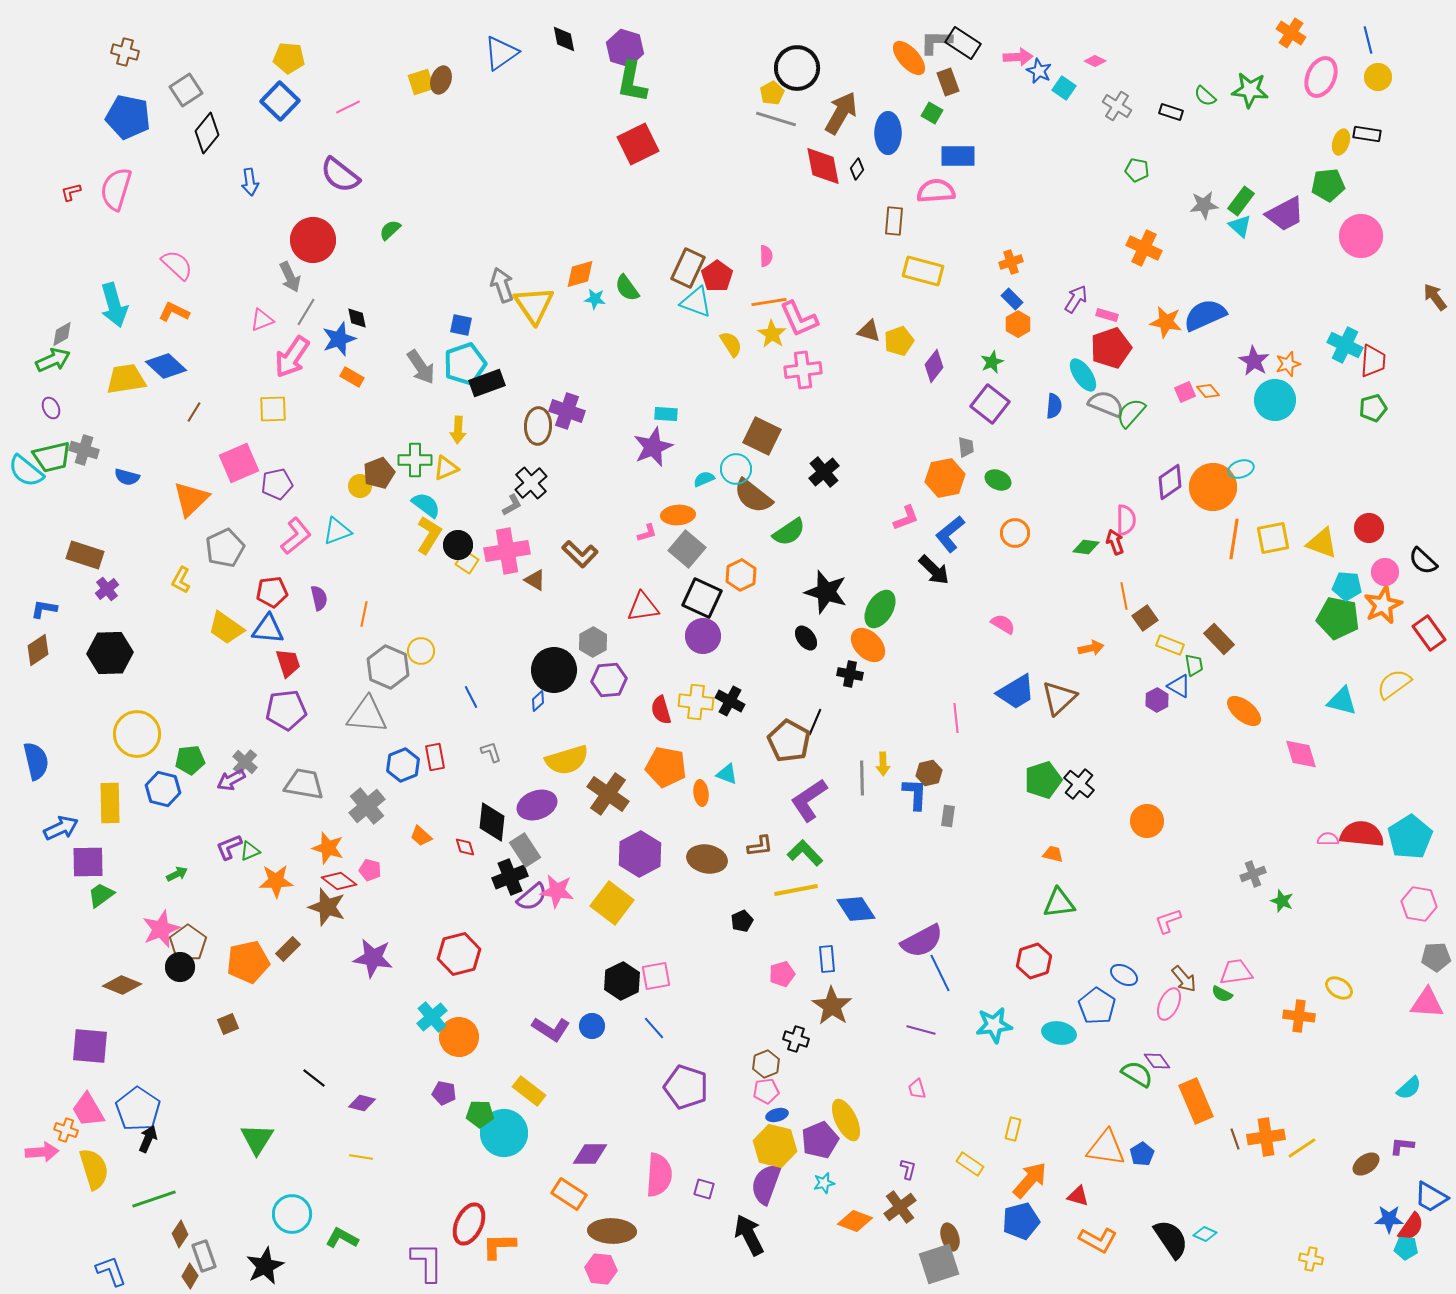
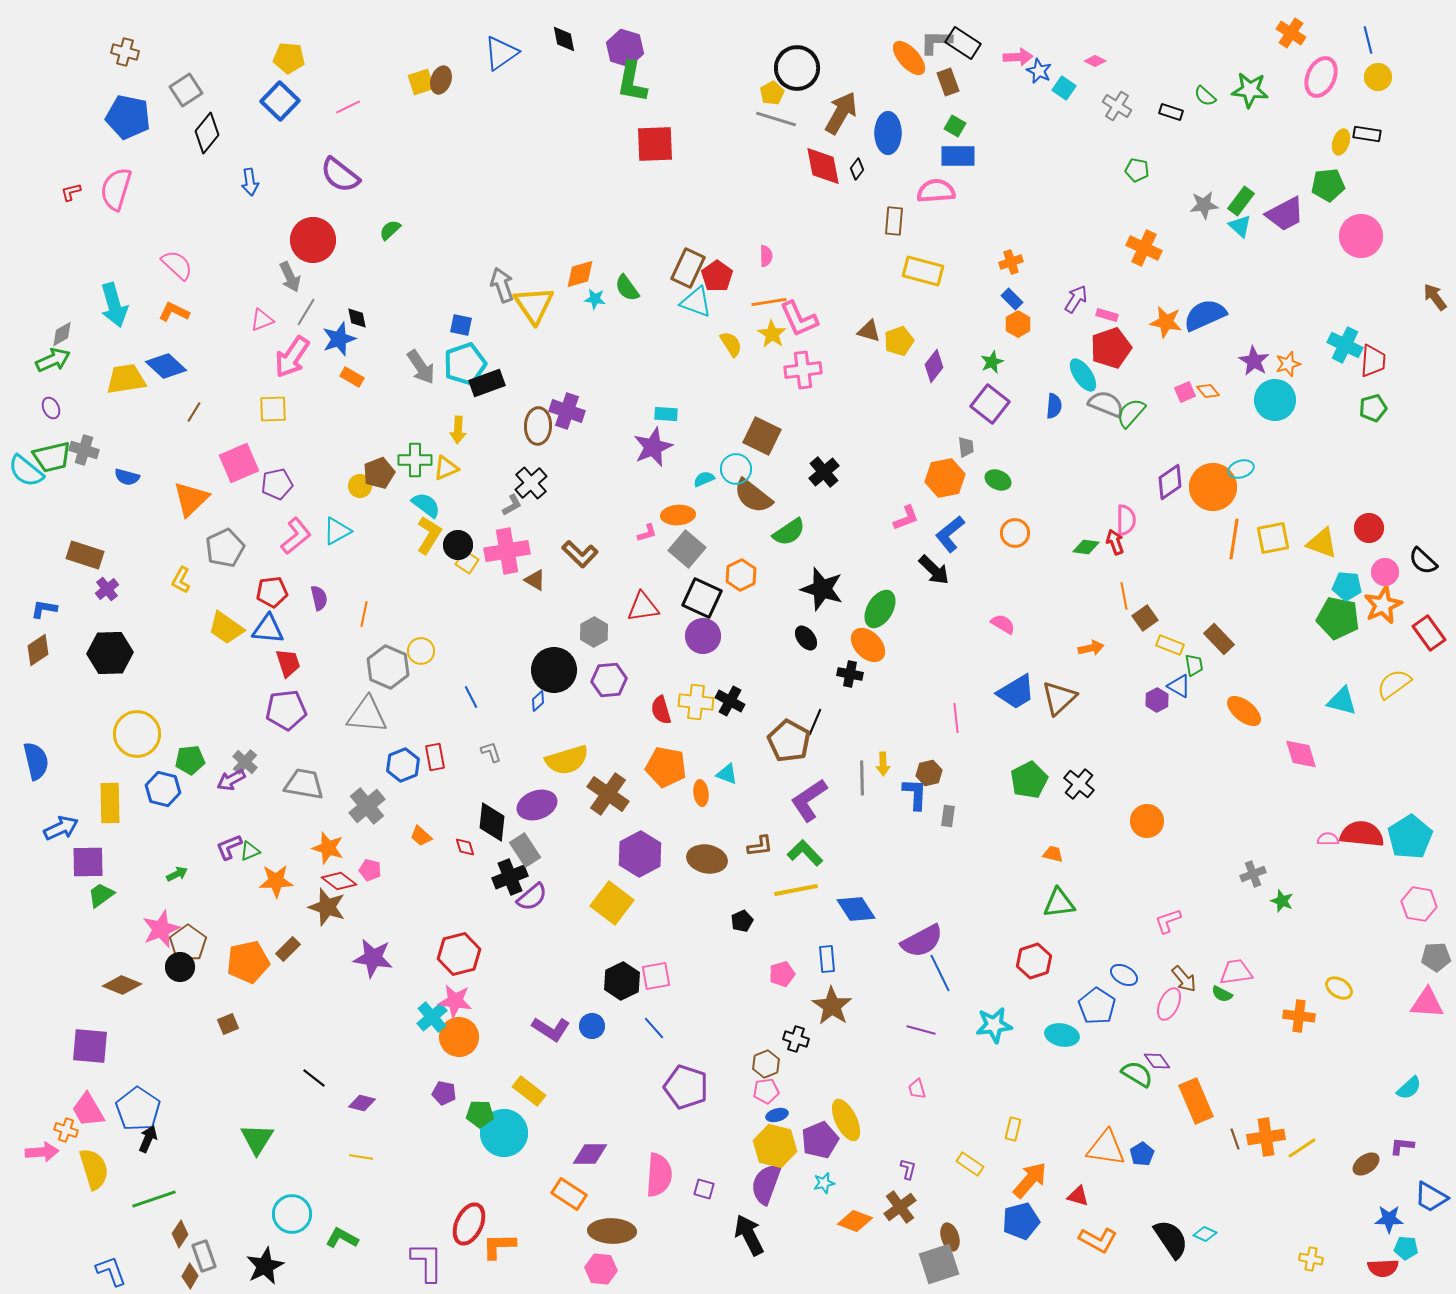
green square at (932, 113): moved 23 px right, 13 px down
red square at (638, 144): moved 17 px right; rotated 24 degrees clockwise
cyan triangle at (337, 531): rotated 8 degrees counterclockwise
black star at (826, 592): moved 4 px left, 3 px up
gray hexagon at (593, 642): moved 1 px right, 10 px up
green pentagon at (1043, 780): moved 14 px left; rotated 9 degrees counterclockwise
pink star at (557, 891): moved 102 px left, 110 px down
cyan ellipse at (1059, 1033): moved 3 px right, 2 px down
red semicircle at (1411, 1227): moved 28 px left, 41 px down; rotated 52 degrees clockwise
